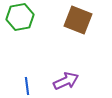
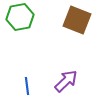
brown square: moved 1 px left
purple arrow: rotated 20 degrees counterclockwise
